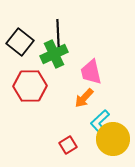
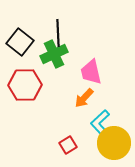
red hexagon: moved 5 px left, 1 px up
yellow circle: moved 1 px right, 4 px down
